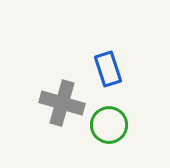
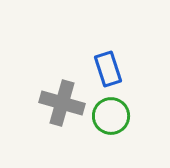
green circle: moved 2 px right, 9 px up
